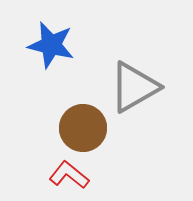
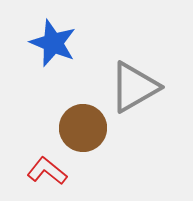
blue star: moved 2 px right, 2 px up; rotated 9 degrees clockwise
red L-shape: moved 22 px left, 4 px up
